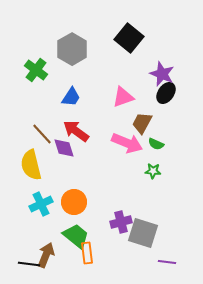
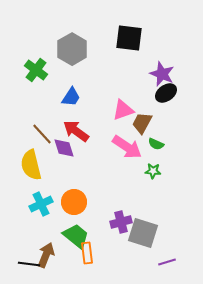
black square: rotated 32 degrees counterclockwise
black ellipse: rotated 20 degrees clockwise
pink triangle: moved 13 px down
pink arrow: moved 4 px down; rotated 12 degrees clockwise
purple line: rotated 24 degrees counterclockwise
